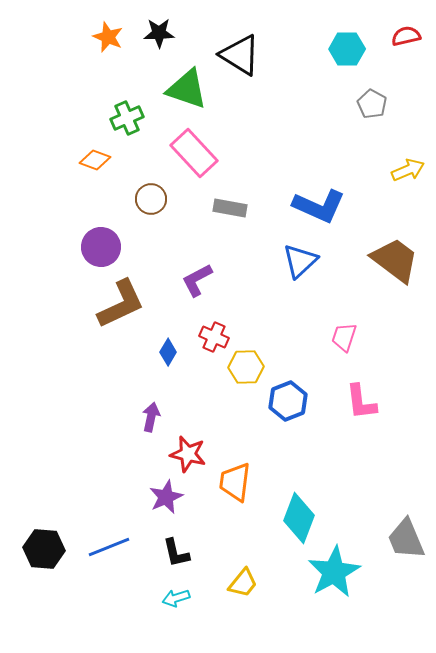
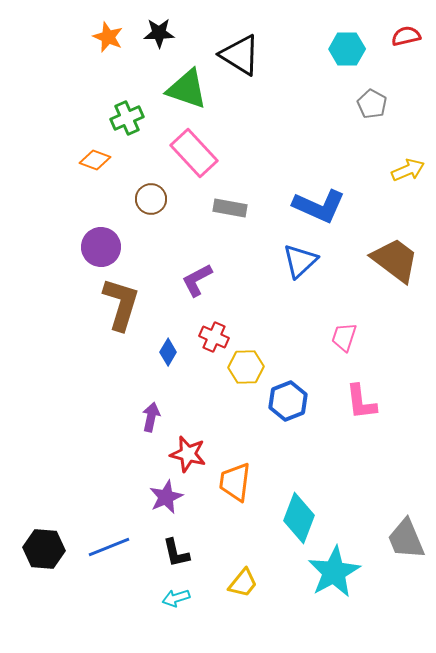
brown L-shape: rotated 48 degrees counterclockwise
